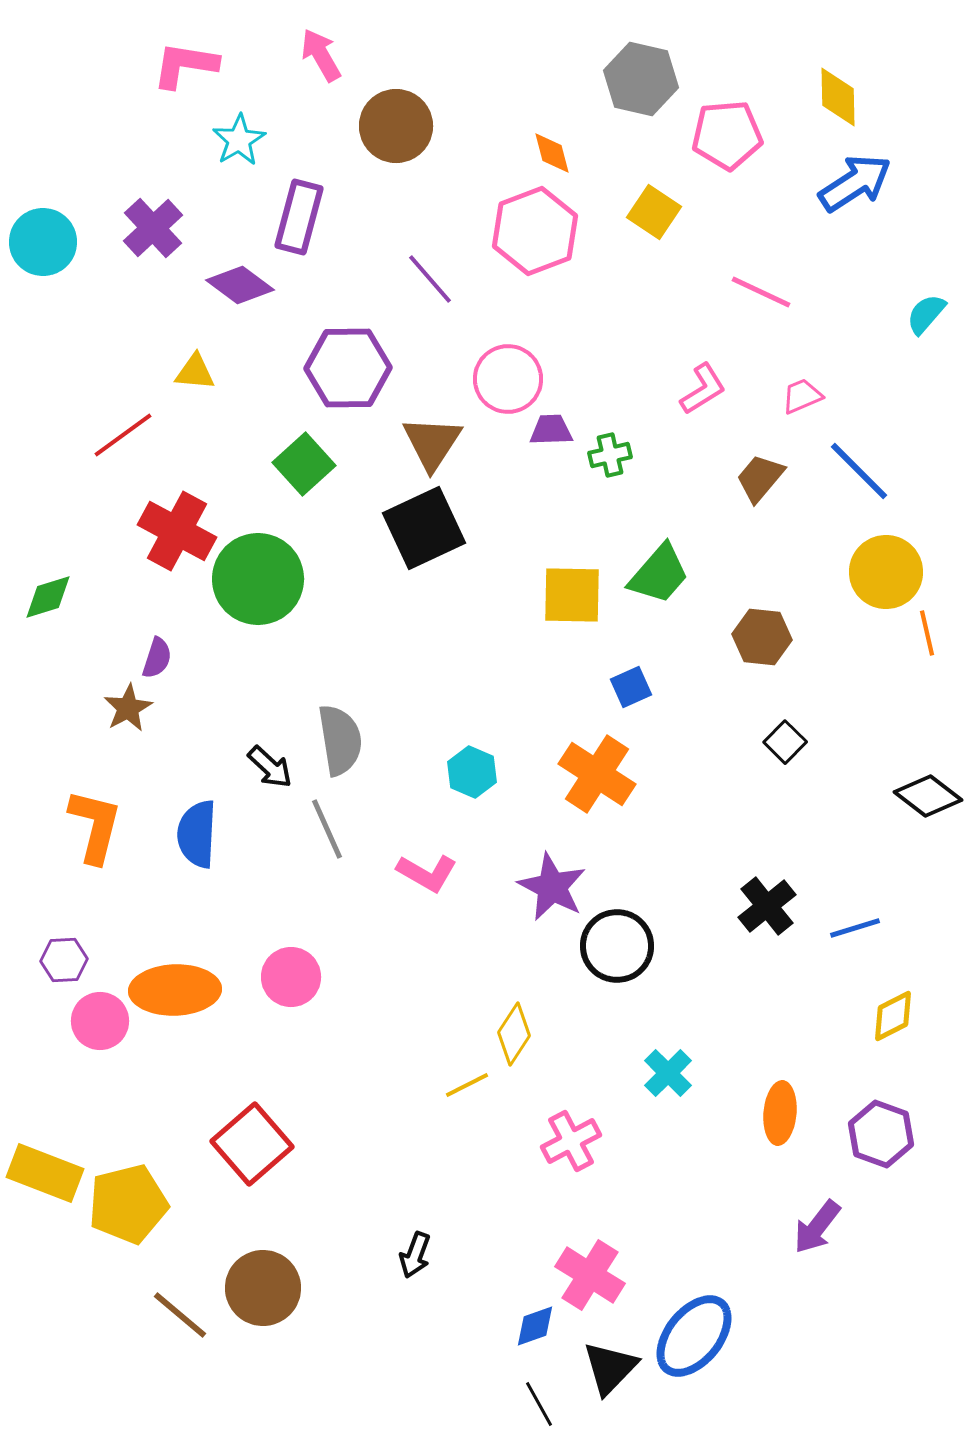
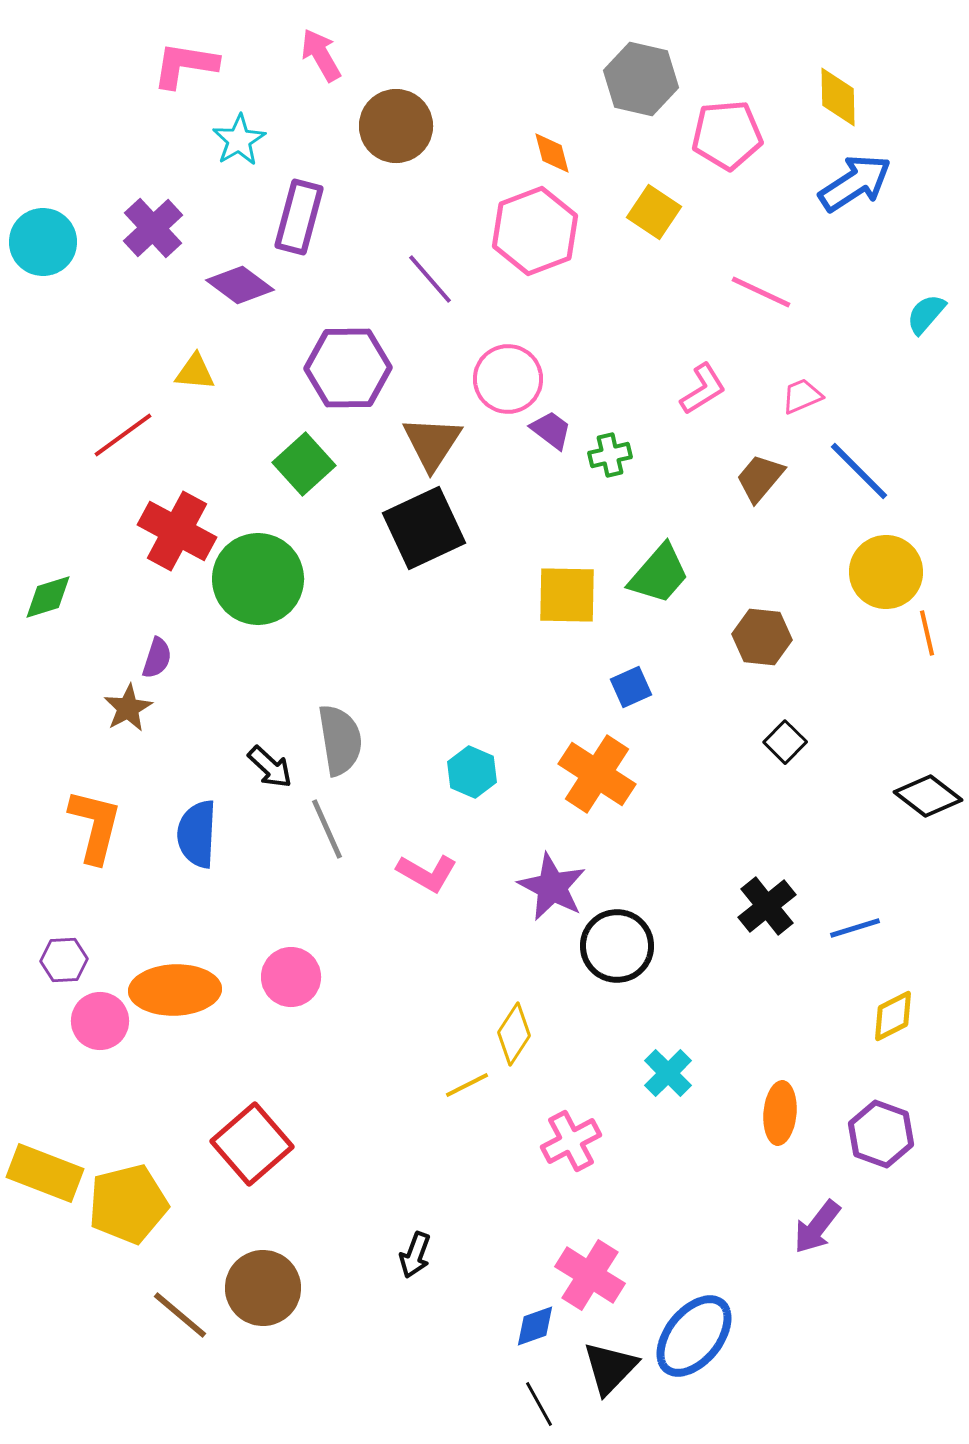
purple trapezoid at (551, 430): rotated 39 degrees clockwise
yellow square at (572, 595): moved 5 px left
